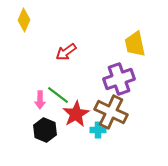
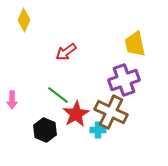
purple cross: moved 5 px right, 1 px down
pink arrow: moved 28 px left
